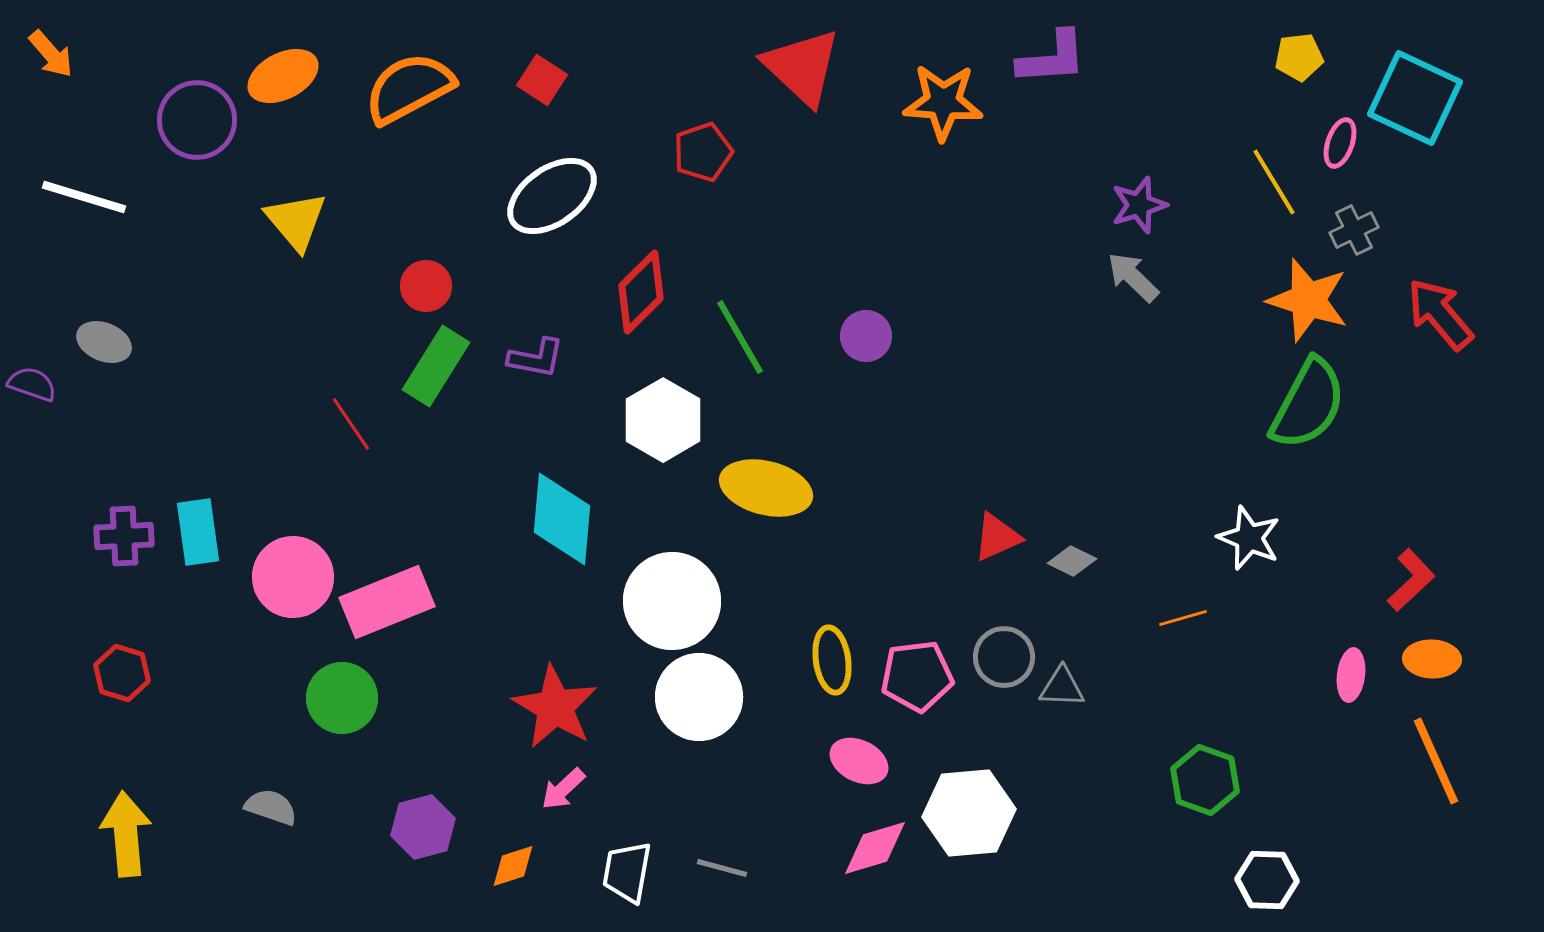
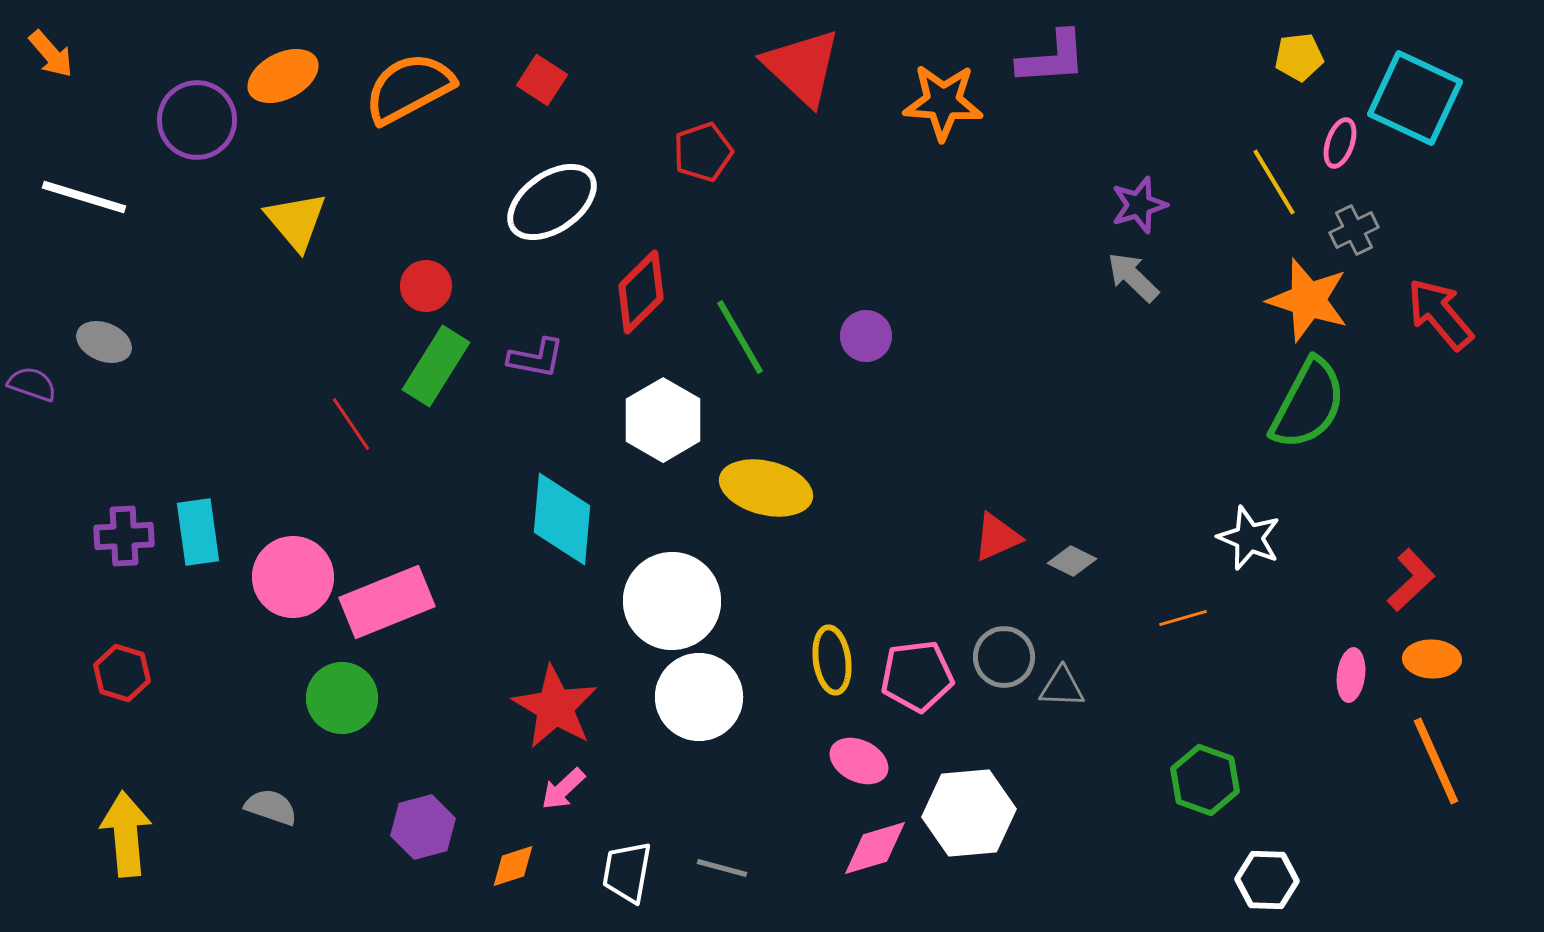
white ellipse at (552, 196): moved 6 px down
